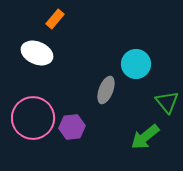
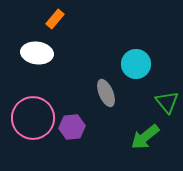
white ellipse: rotated 16 degrees counterclockwise
gray ellipse: moved 3 px down; rotated 44 degrees counterclockwise
